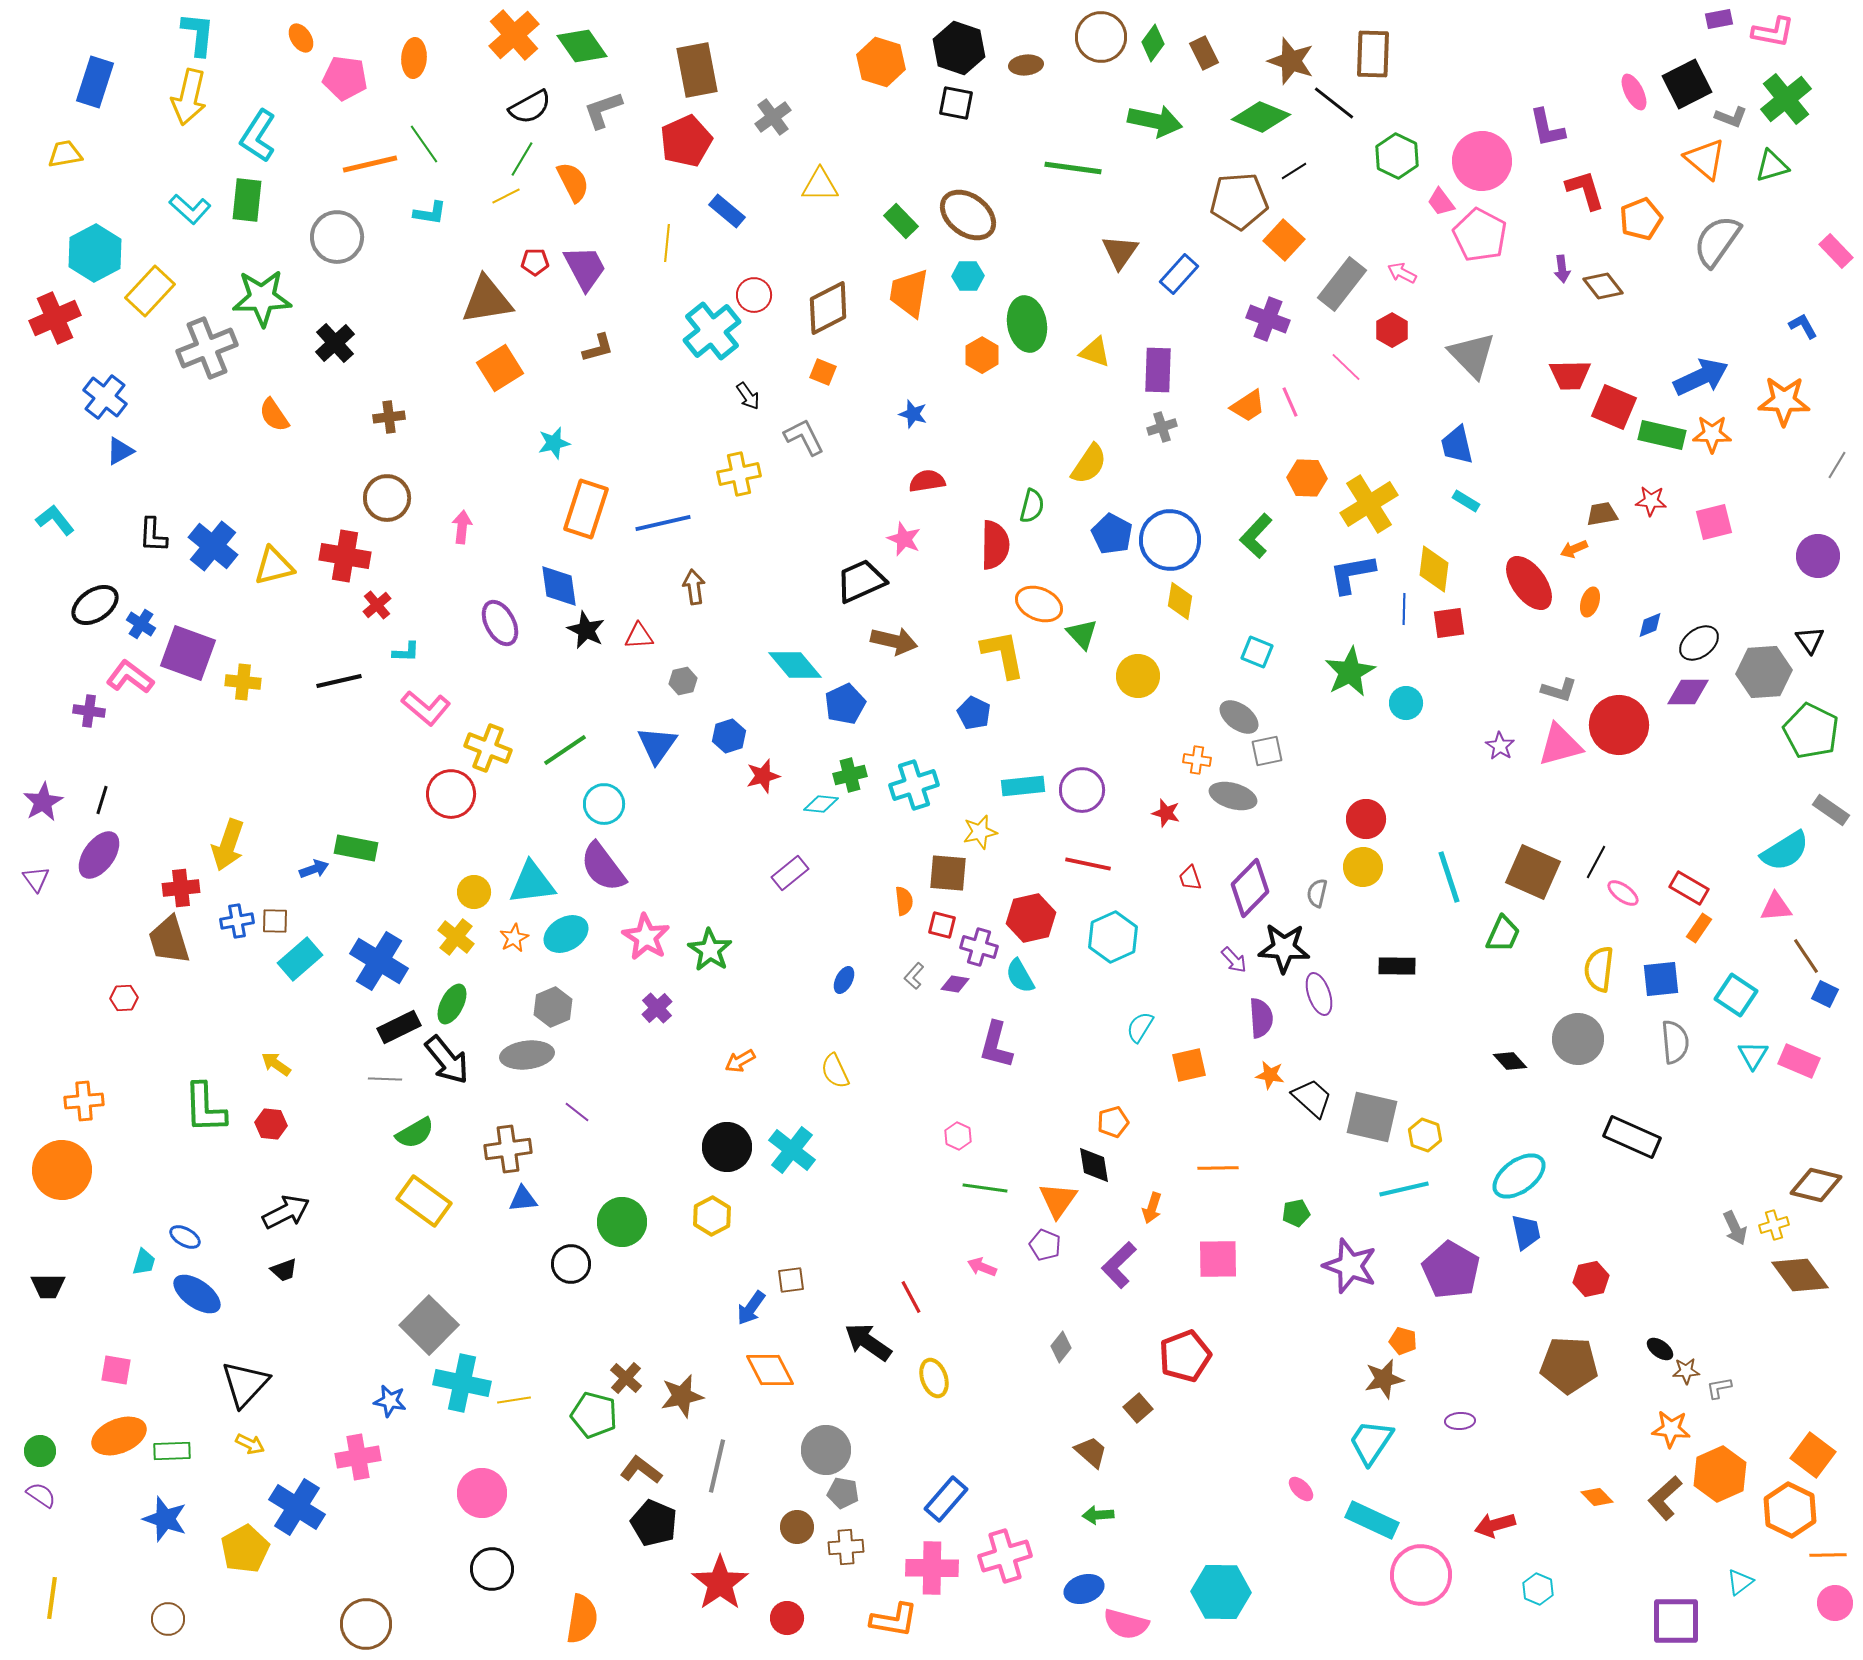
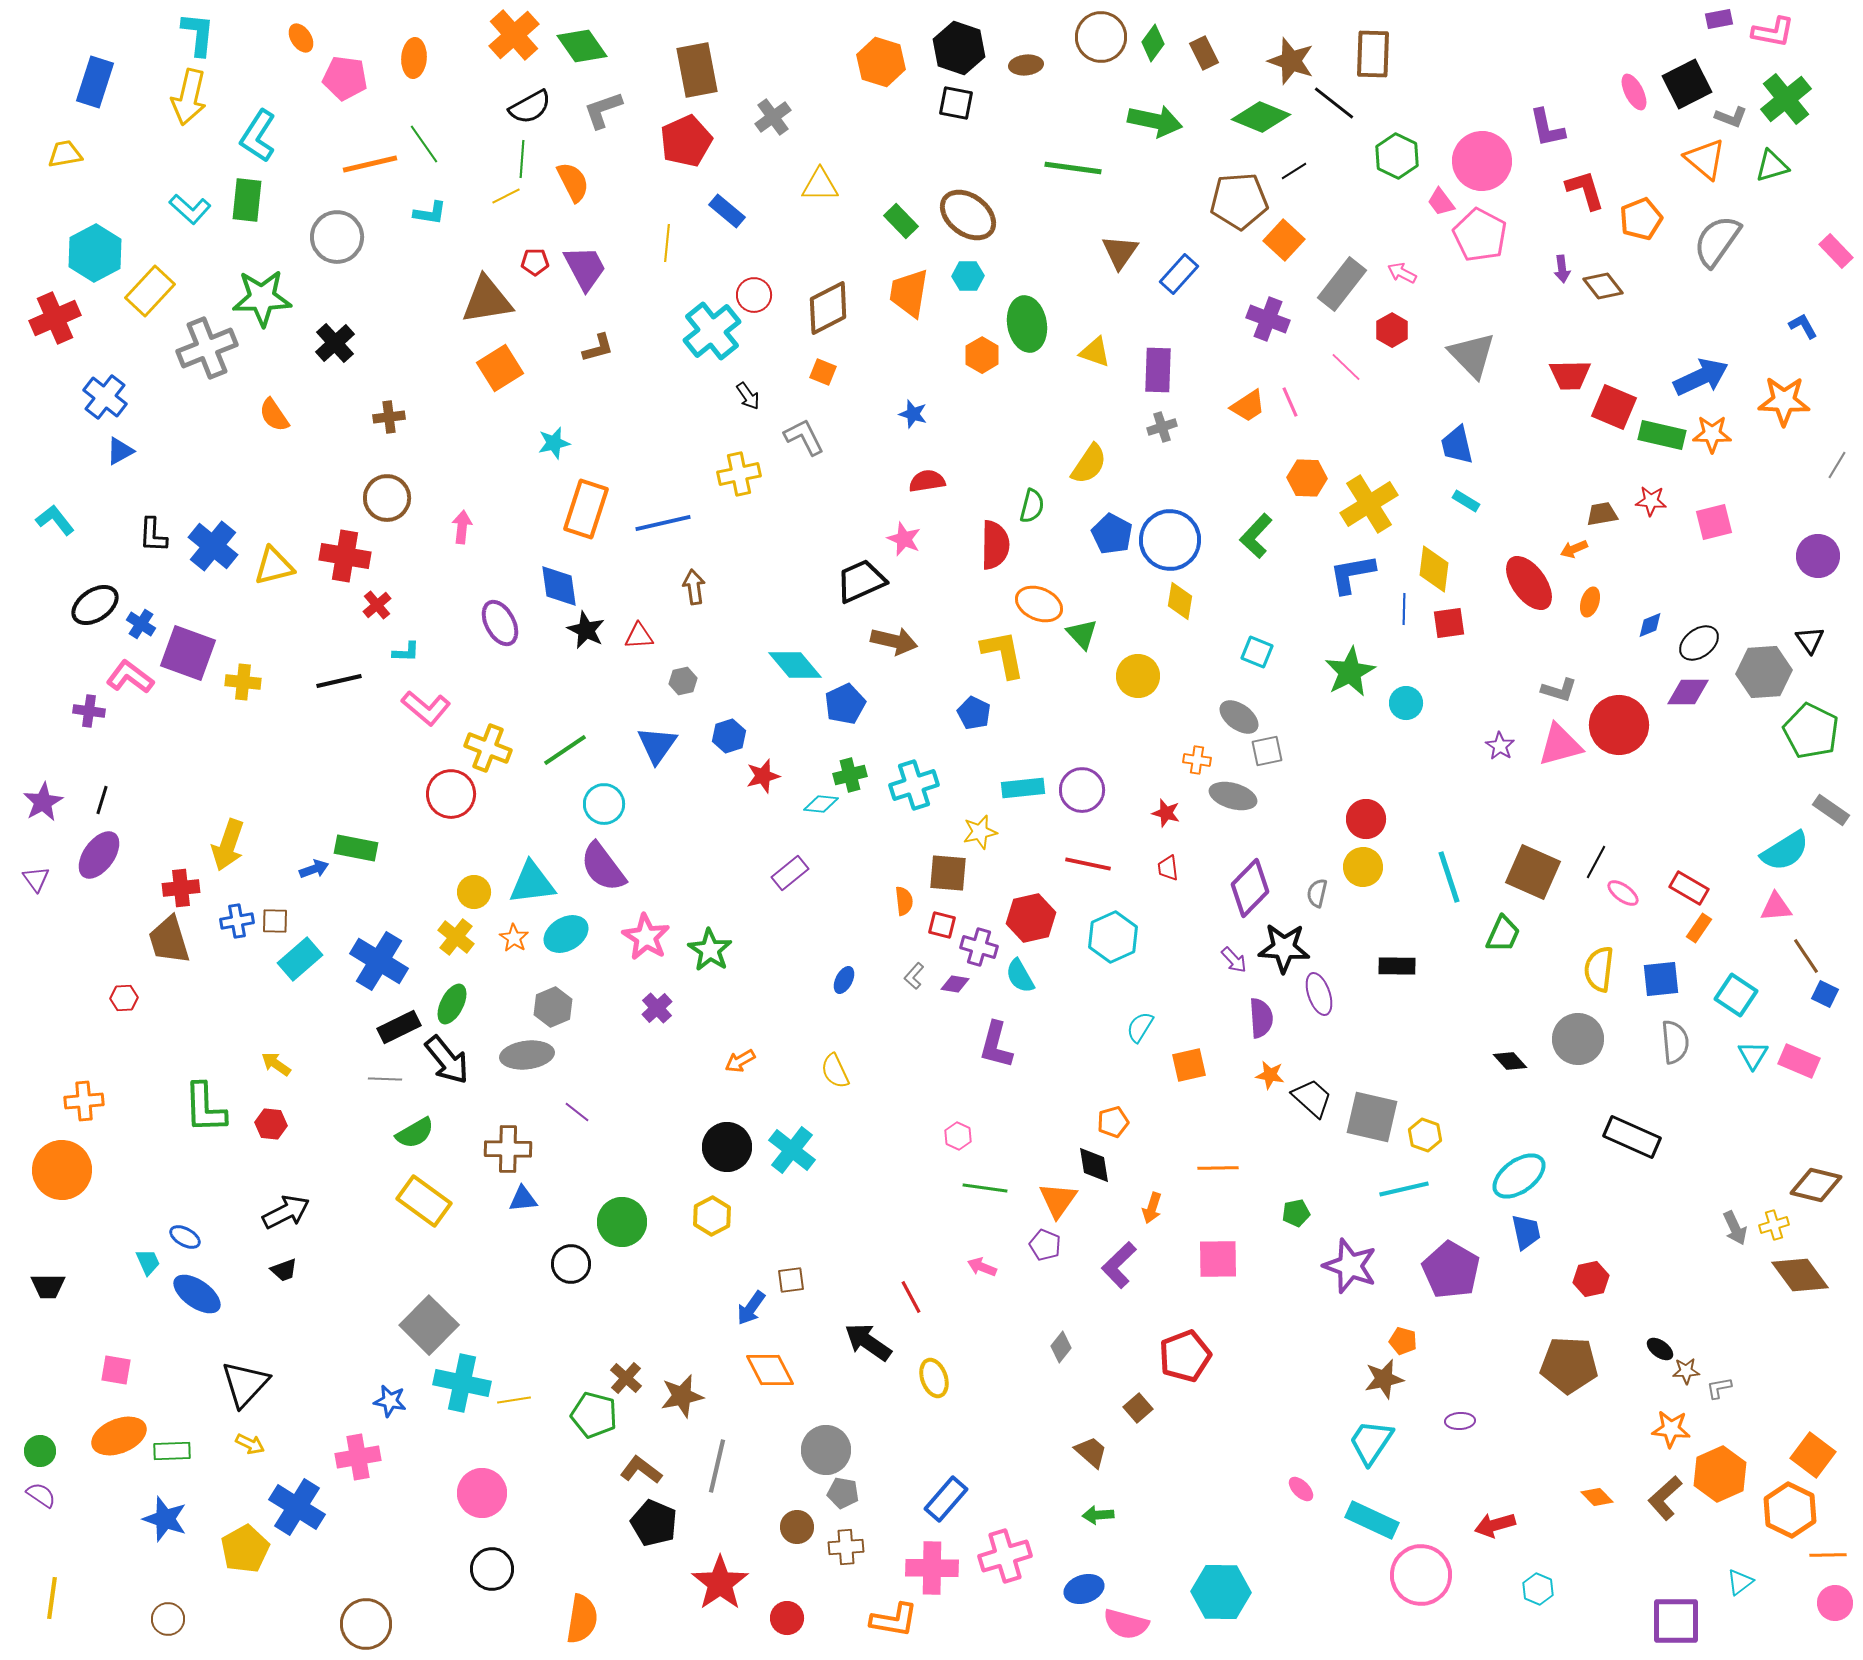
green line at (522, 159): rotated 27 degrees counterclockwise
cyan rectangle at (1023, 786): moved 2 px down
red trapezoid at (1190, 878): moved 22 px left, 10 px up; rotated 12 degrees clockwise
orange star at (514, 938): rotated 12 degrees counterclockwise
brown cross at (508, 1149): rotated 9 degrees clockwise
cyan trapezoid at (144, 1262): moved 4 px right; rotated 40 degrees counterclockwise
